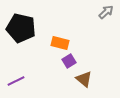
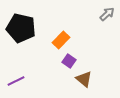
gray arrow: moved 1 px right, 2 px down
orange rectangle: moved 1 px right, 3 px up; rotated 60 degrees counterclockwise
purple square: rotated 24 degrees counterclockwise
